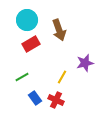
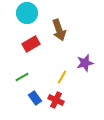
cyan circle: moved 7 px up
